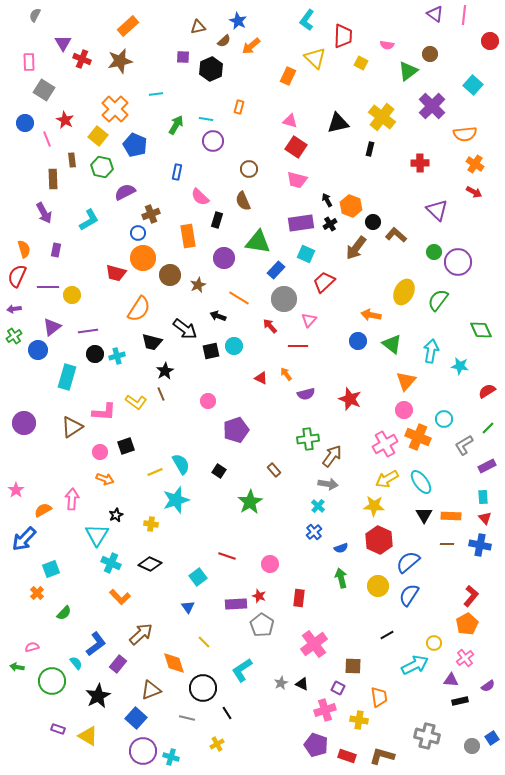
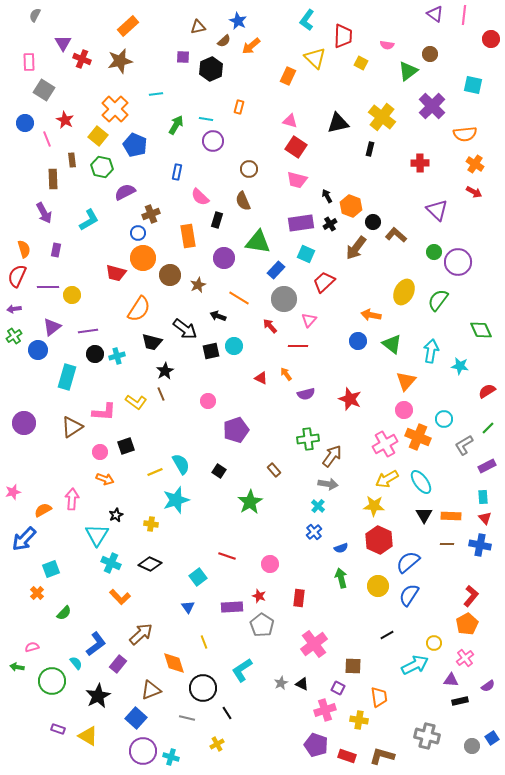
red circle at (490, 41): moved 1 px right, 2 px up
cyan square at (473, 85): rotated 30 degrees counterclockwise
black arrow at (327, 200): moved 4 px up
pink star at (16, 490): moved 3 px left, 2 px down; rotated 21 degrees clockwise
purple rectangle at (236, 604): moved 4 px left, 3 px down
yellow line at (204, 642): rotated 24 degrees clockwise
